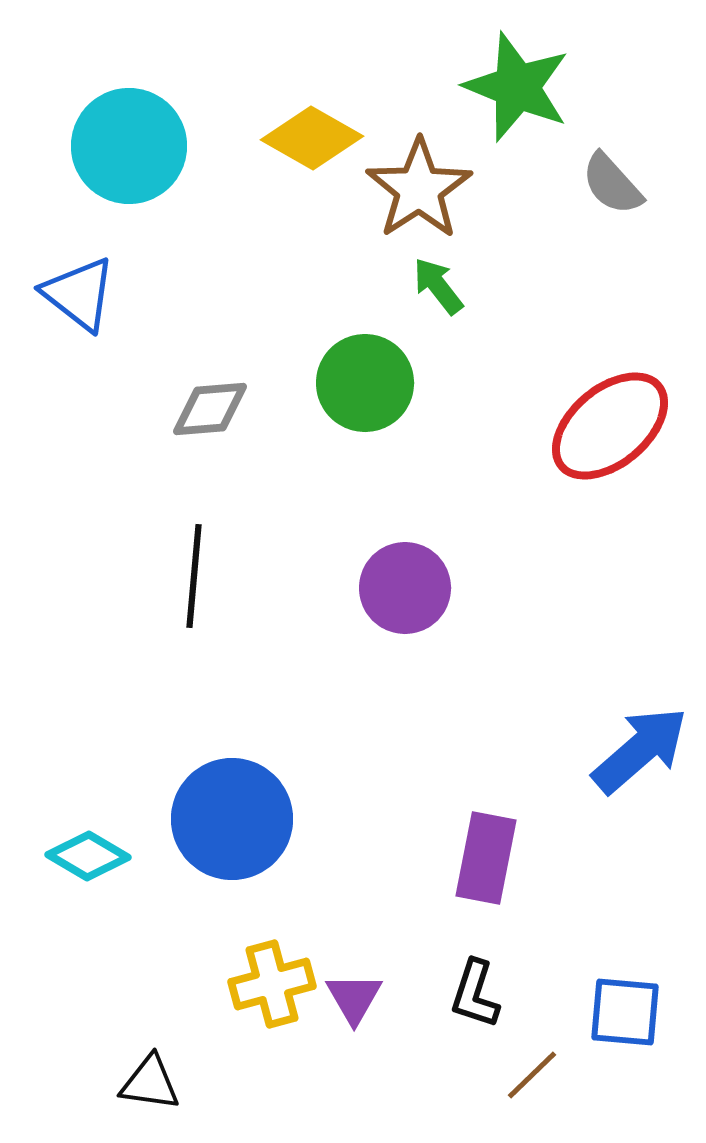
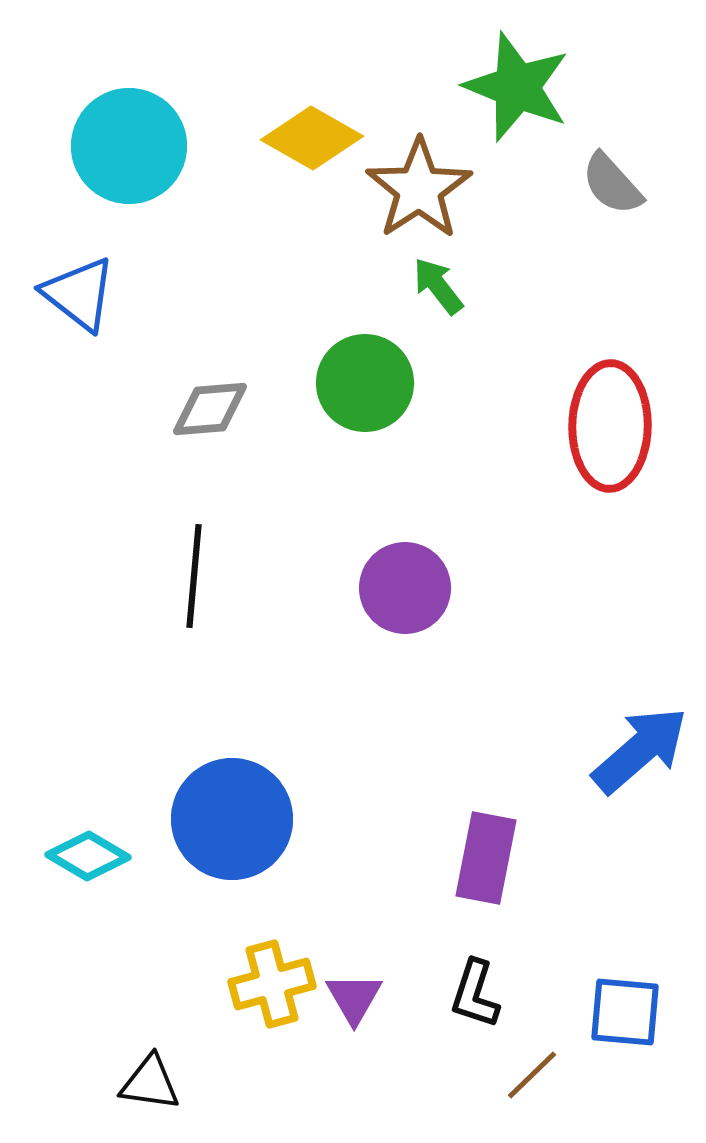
red ellipse: rotated 49 degrees counterclockwise
